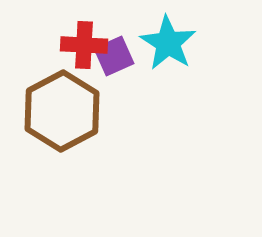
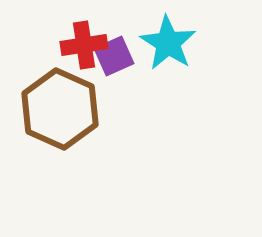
red cross: rotated 12 degrees counterclockwise
brown hexagon: moved 2 px left, 2 px up; rotated 8 degrees counterclockwise
